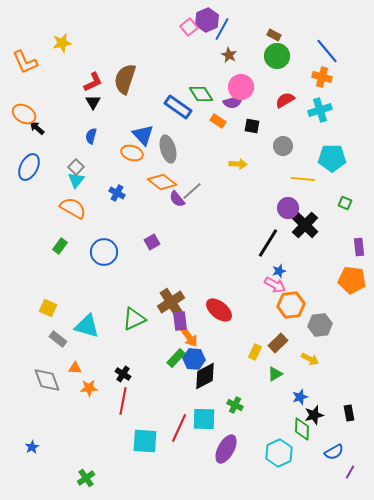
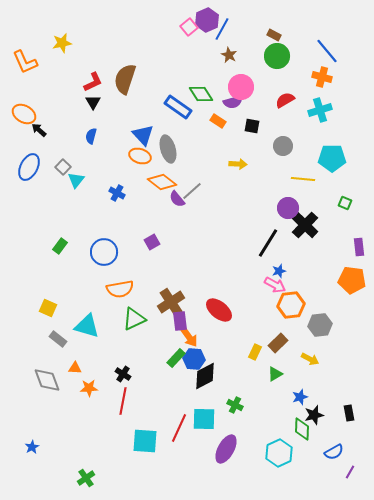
black arrow at (37, 128): moved 2 px right, 2 px down
orange ellipse at (132, 153): moved 8 px right, 3 px down
gray square at (76, 167): moved 13 px left
orange semicircle at (73, 208): moved 47 px right, 81 px down; rotated 140 degrees clockwise
